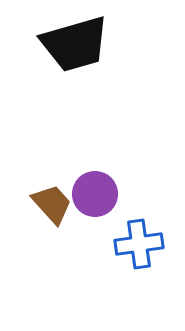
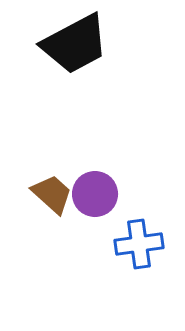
black trapezoid: rotated 12 degrees counterclockwise
brown trapezoid: moved 10 px up; rotated 6 degrees counterclockwise
